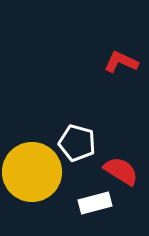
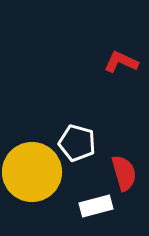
red semicircle: moved 3 px right, 2 px down; rotated 42 degrees clockwise
white rectangle: moved 1 px right, 3 px down
